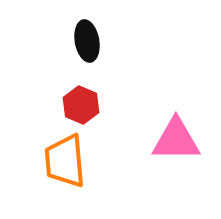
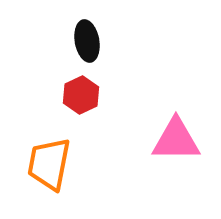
red hexagon: moved 10 px up; rotated 12 degrees clockwise
orange trapezoid: moved 16 px left, 3 px down; rotated 16 degrees clockwise
